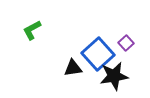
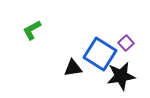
blue square: moved 2 px right; rotated 16 degrees counterclockwise
black star: moved 7 px right
